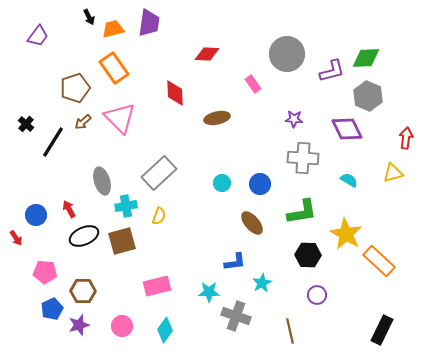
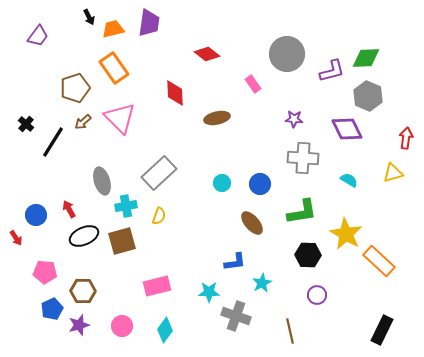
red diamond at (207, 54): rotated 35 degrees clockwise
